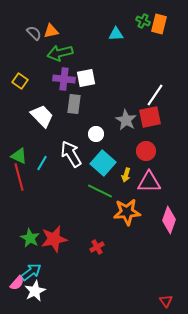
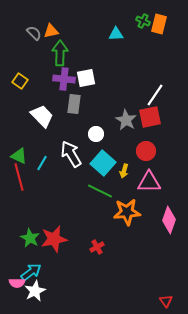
green arrow: rotated 105 degrees clockwise
yellow arrow: moved 2 px left, 4 px up
pink semicircle: rotated 49 degrees clockwise
